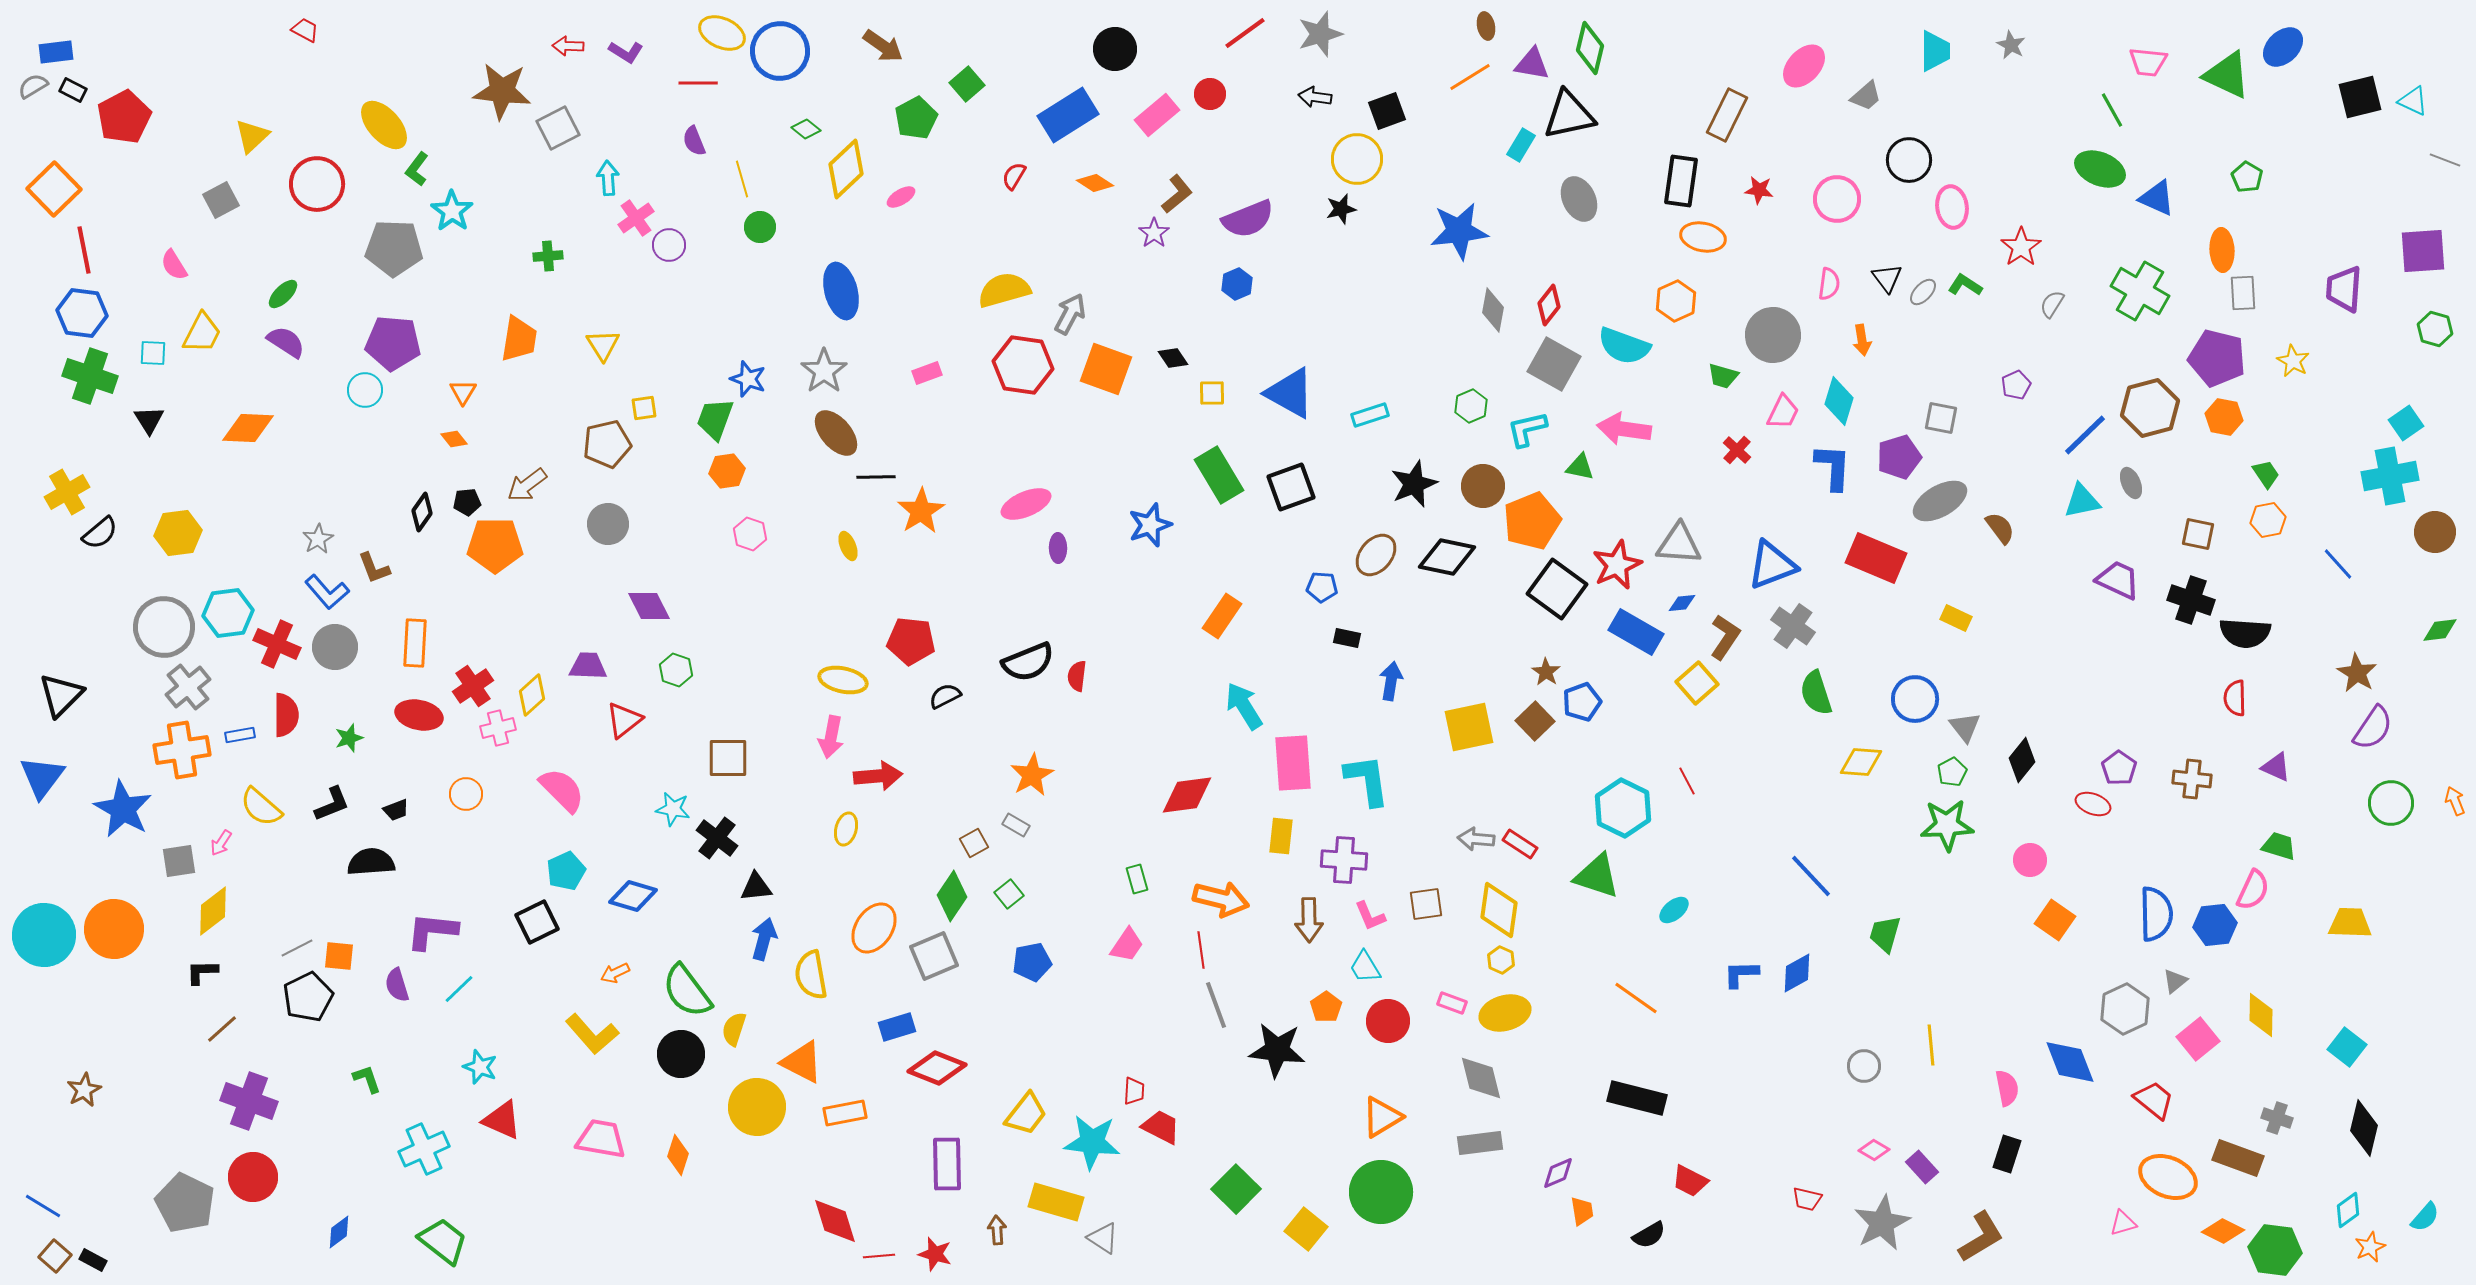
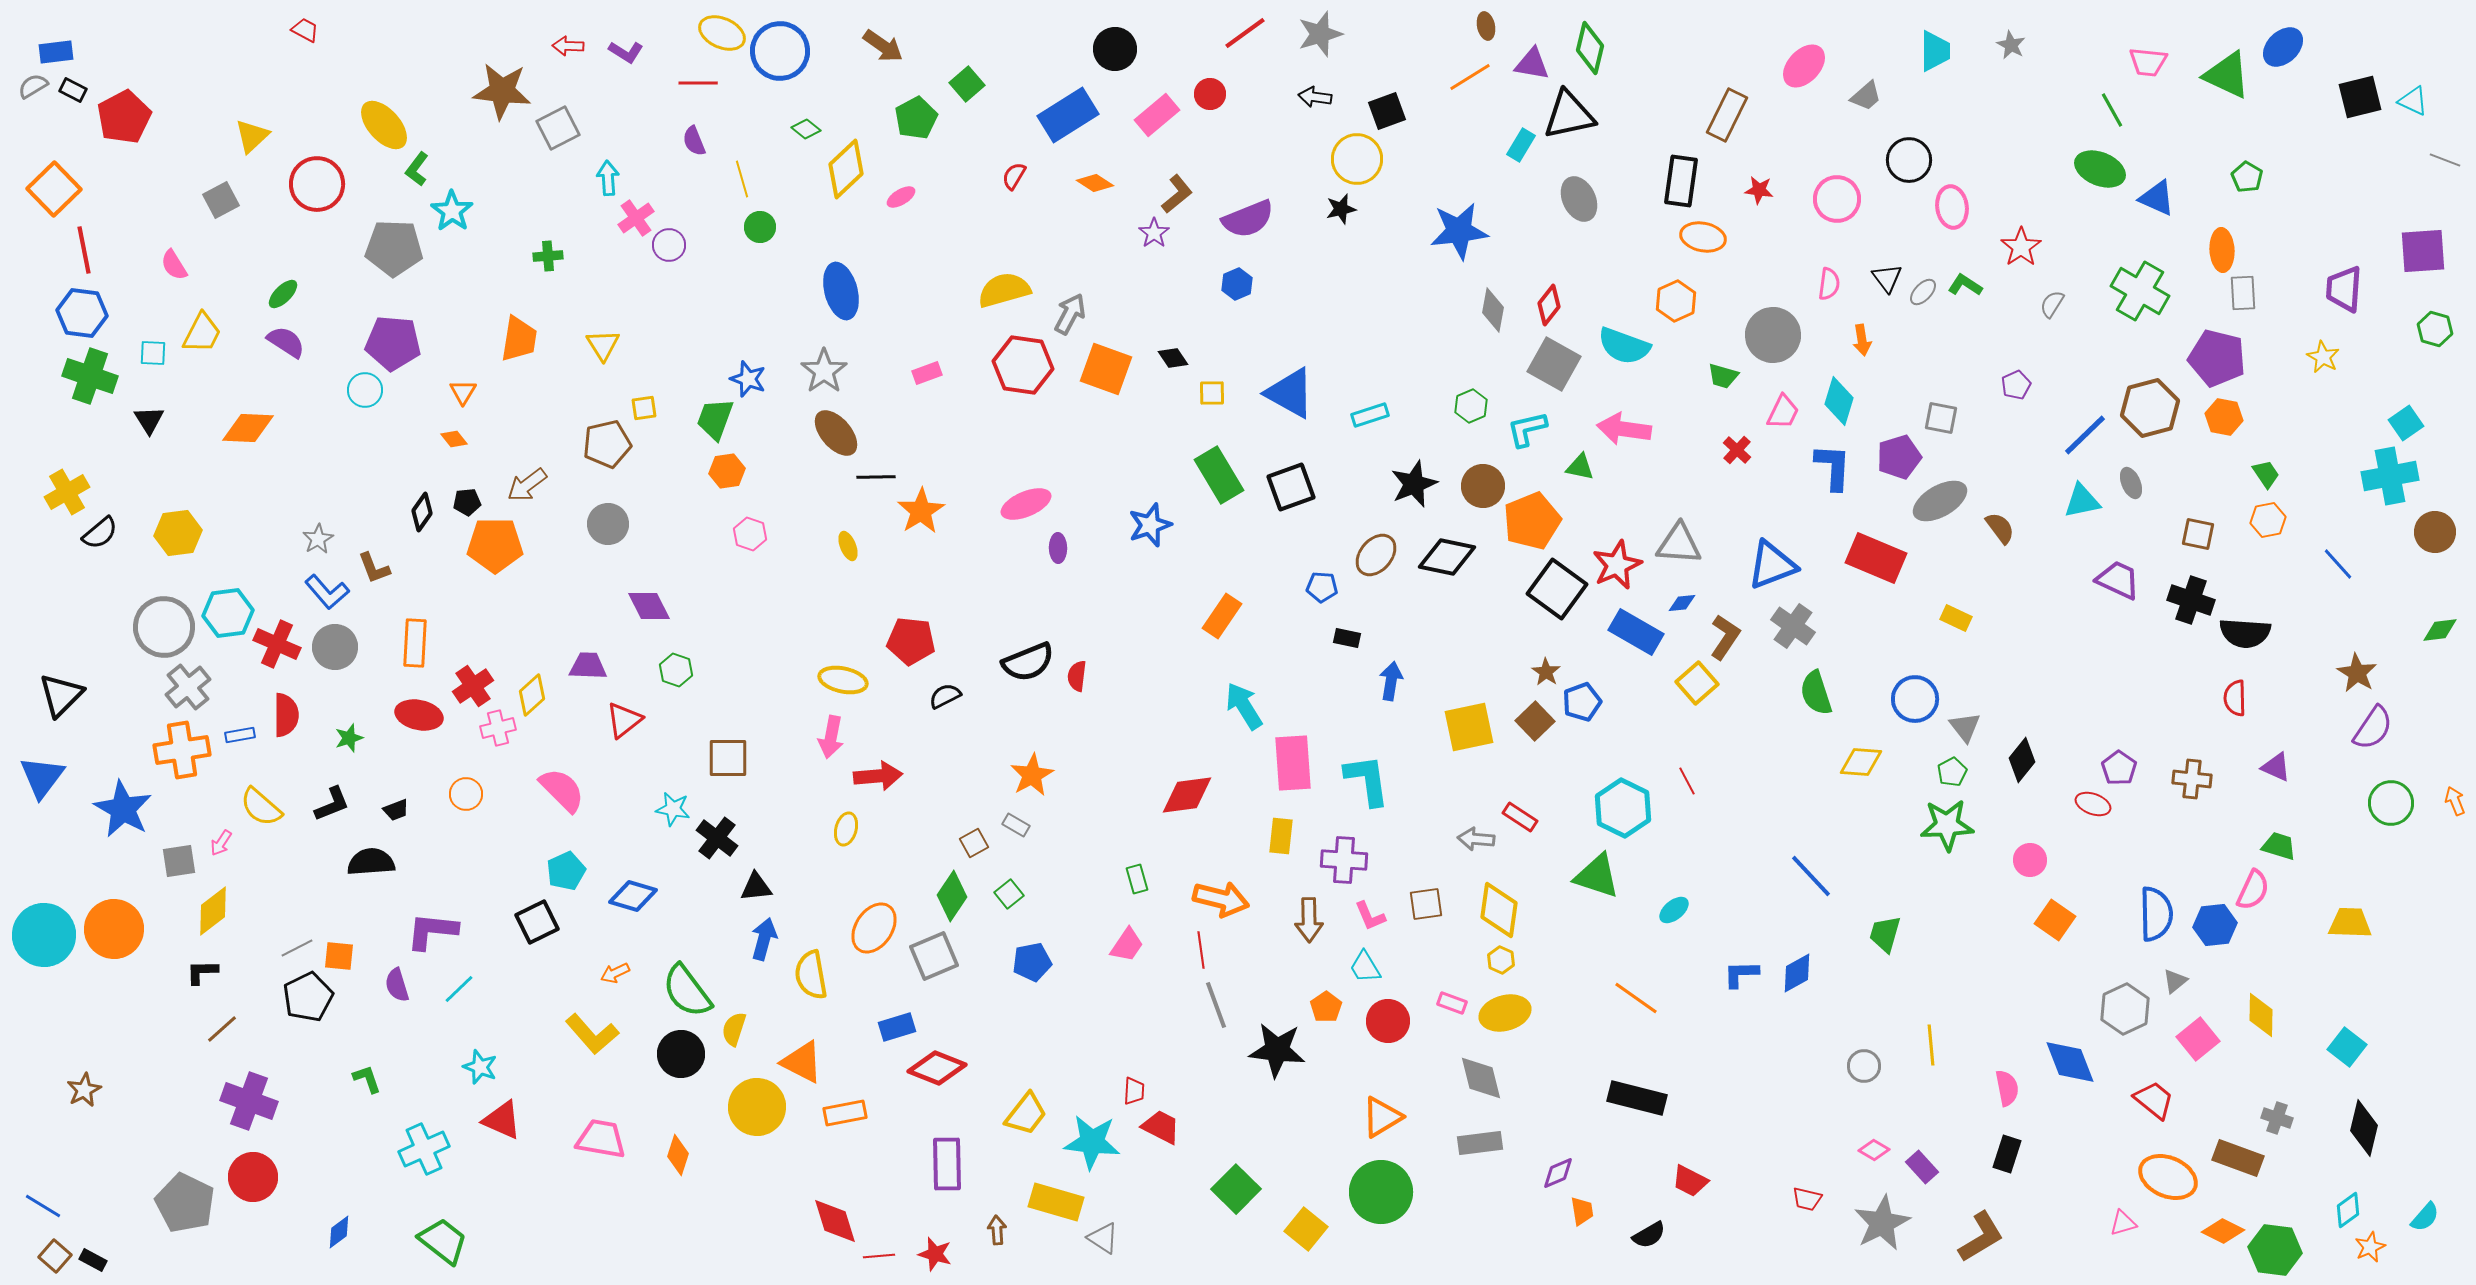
yellow star at (2293, 361): moved 30 px right, 4 px up
red rectangle at (1520, 844): moved 27 px up
